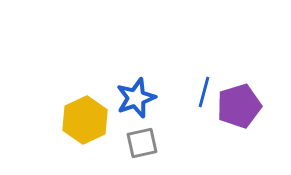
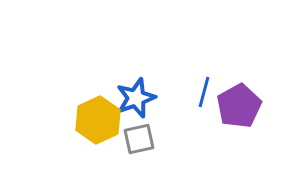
purple pentagon: rotated 12 degrees counterclockwise
yellow hexagon: moved 13 px right
gray square: moved 3 px left, 4 px up
